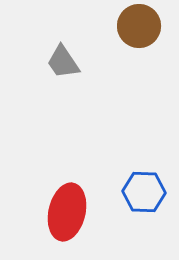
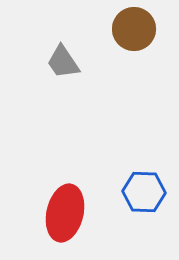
brown circle: moved 5 px left, 3 px down
red ellipse: moved 2 px left, 1 px down
